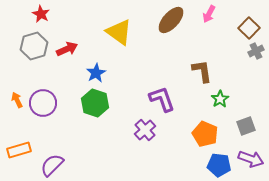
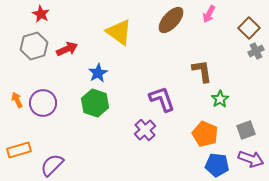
blue star: moved 2 px right
gray square: moved 4 px down
blue pentagon: moved 2 px left
